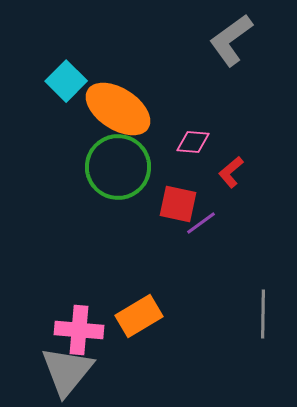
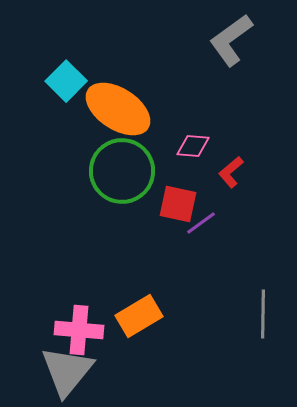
pink diamond: moved 4 px down
green circle: moved 4 px right, 4 px down
